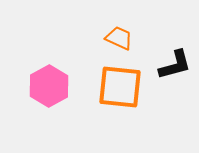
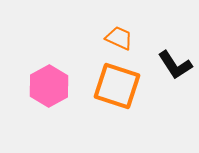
black L-shape: rotated 72 degrees clockwise
orange square: moved 3 px left, 1 px up; rotated 12 degrees clockwise
